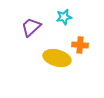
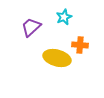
cyan star: rotated 14 degrees counterclockwise
